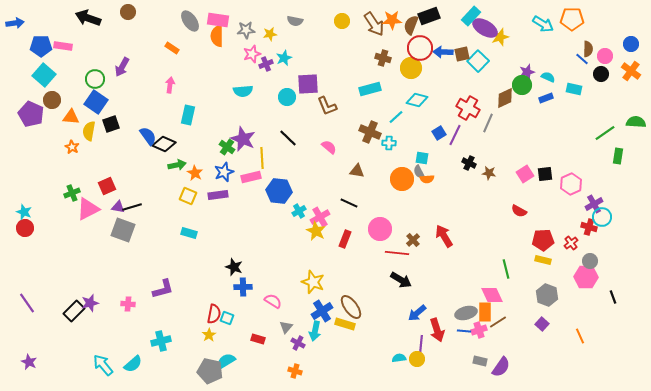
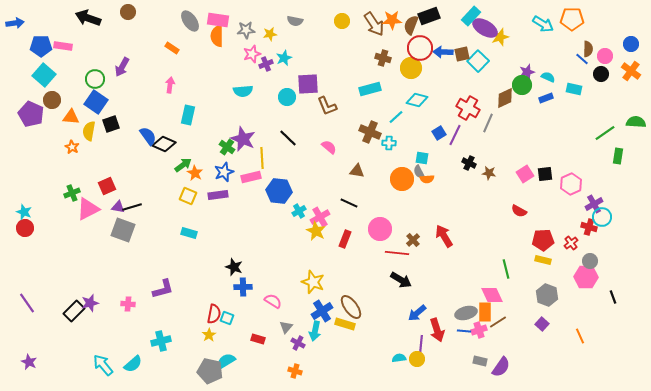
green arrow at (177, 165): moved 6 px right; rotated 24 degrees counterclockwise
